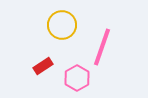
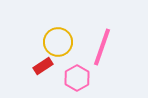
yellow circle: moved 4 px left, 17 px down
